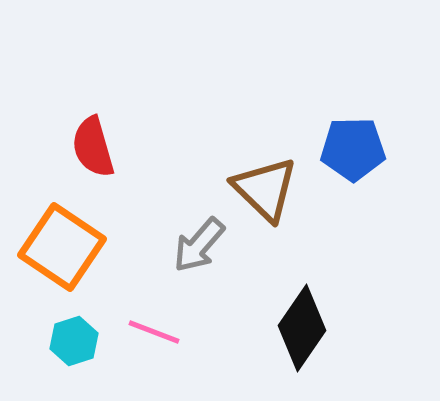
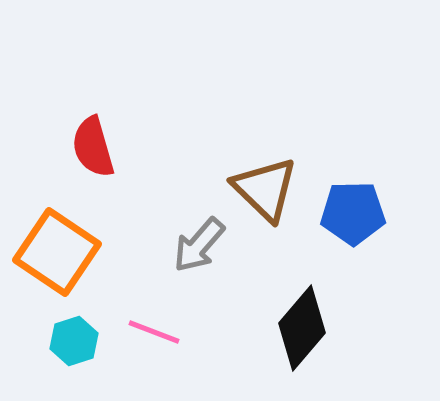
blue pentagon: moved 64 px down
orange square: moved 5 px left, 5 px down
black diamond: rotated 6 degrees clockwise
